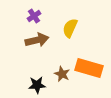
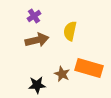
yellow semicircle: moved 3 px down; rotated 12 degrees counterclockwise
